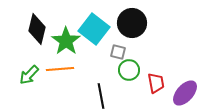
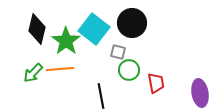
green arrow: moved 4 px right, 2 px up
purple ellipse: moved 15 px right; rotated 52 degrees counterclockwise
